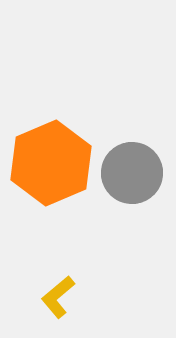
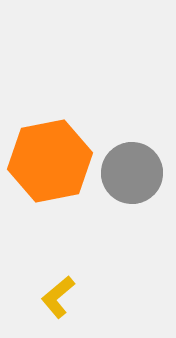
orange hexagon: moved 1 px left, 2 px up; rotated 12 degrees clockwise
